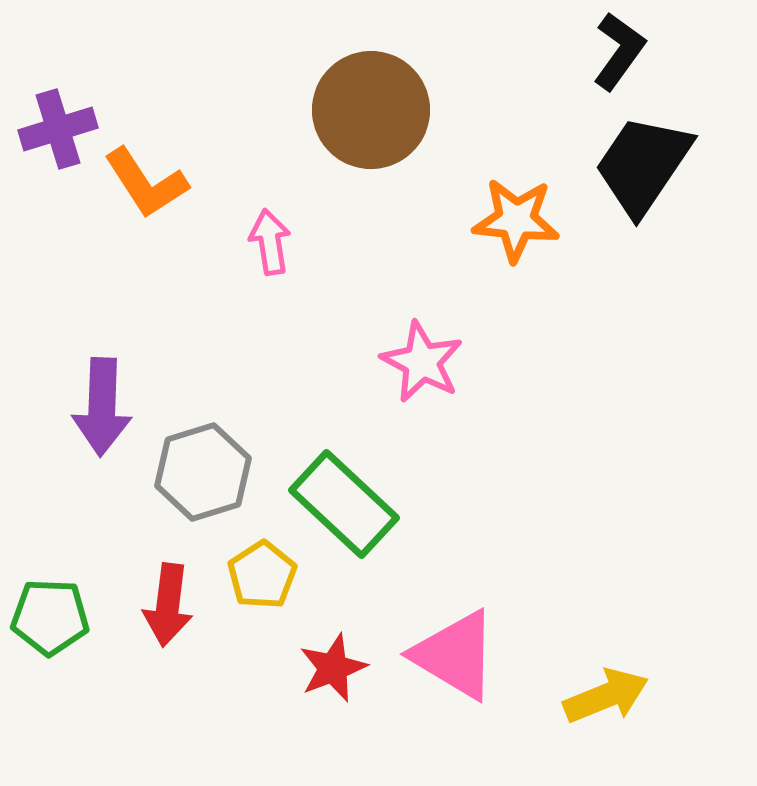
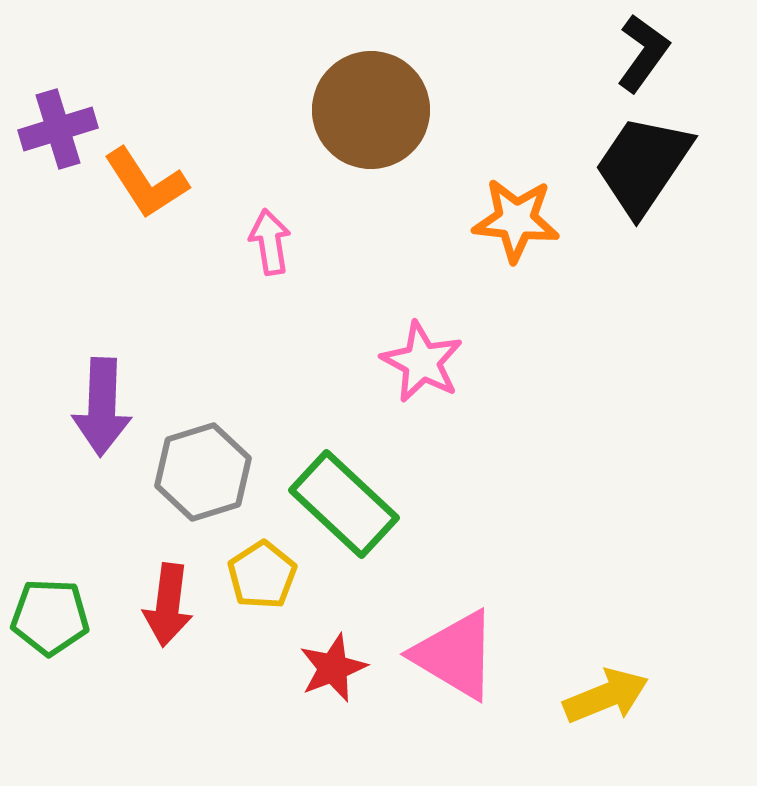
black L-shape: moved 24 px right, 2 px down
